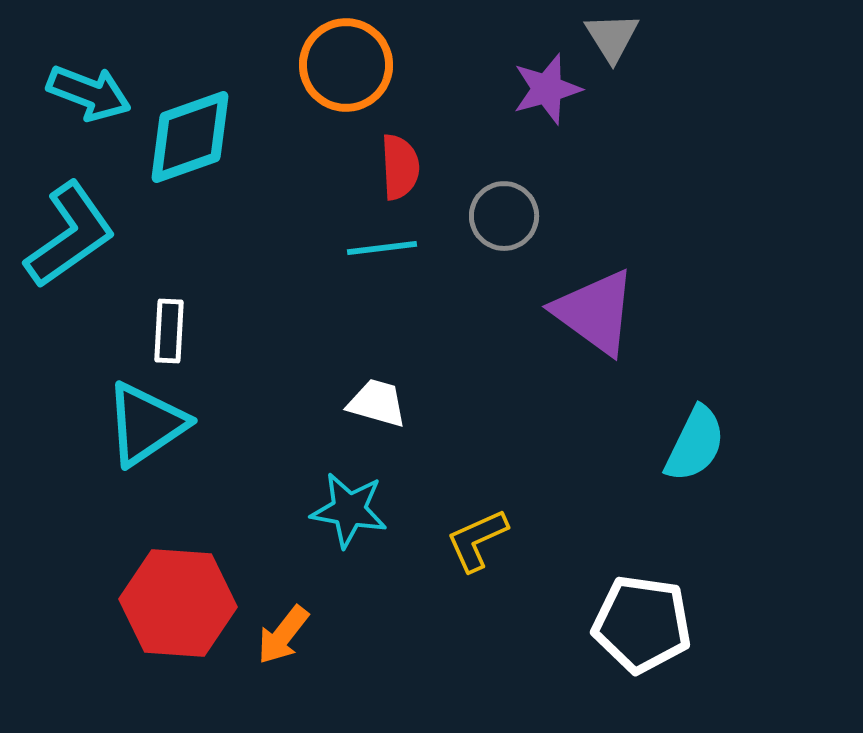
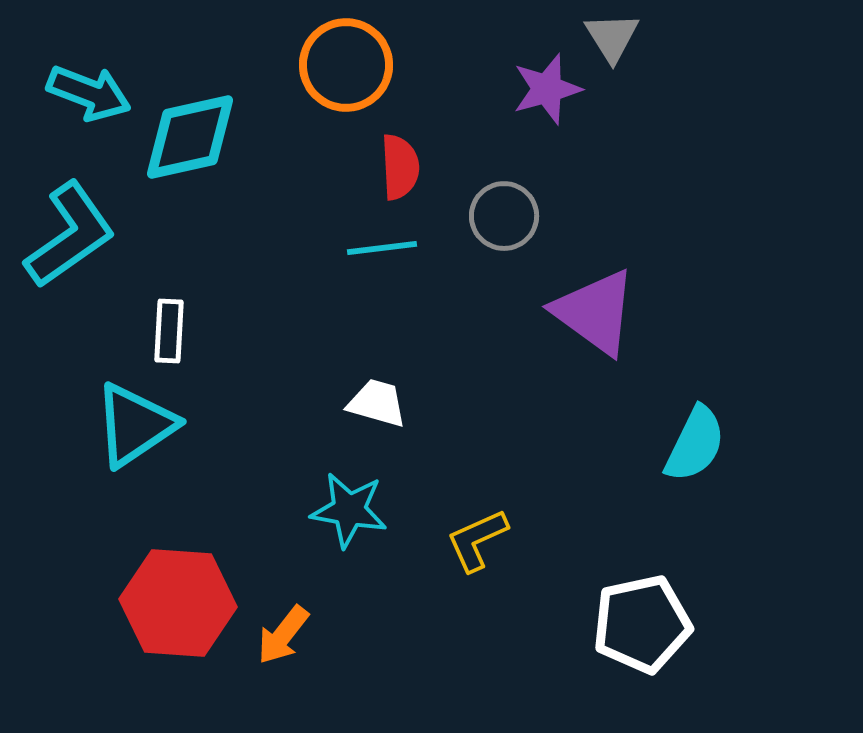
cyan diamond: rotated 7 degrees clockwise
cyan triangle: moved 11 px left, 1 px down
white pentagon: rotated 20 degrees counterclockwise
